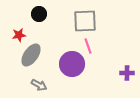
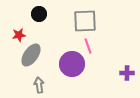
gray arrow: rotated 126 degrees counterclockwise
